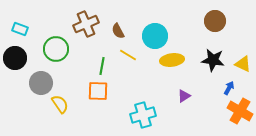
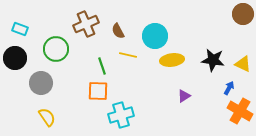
brown circle: moved 28 px right, 7 px up
yellow line: rotated 18 degrees counterclockwise
green line: rotated 30 degrees counterclockwise
yellow semicircle: moved 13 px left, 13 px down
cyan cross: moved 22 px left
